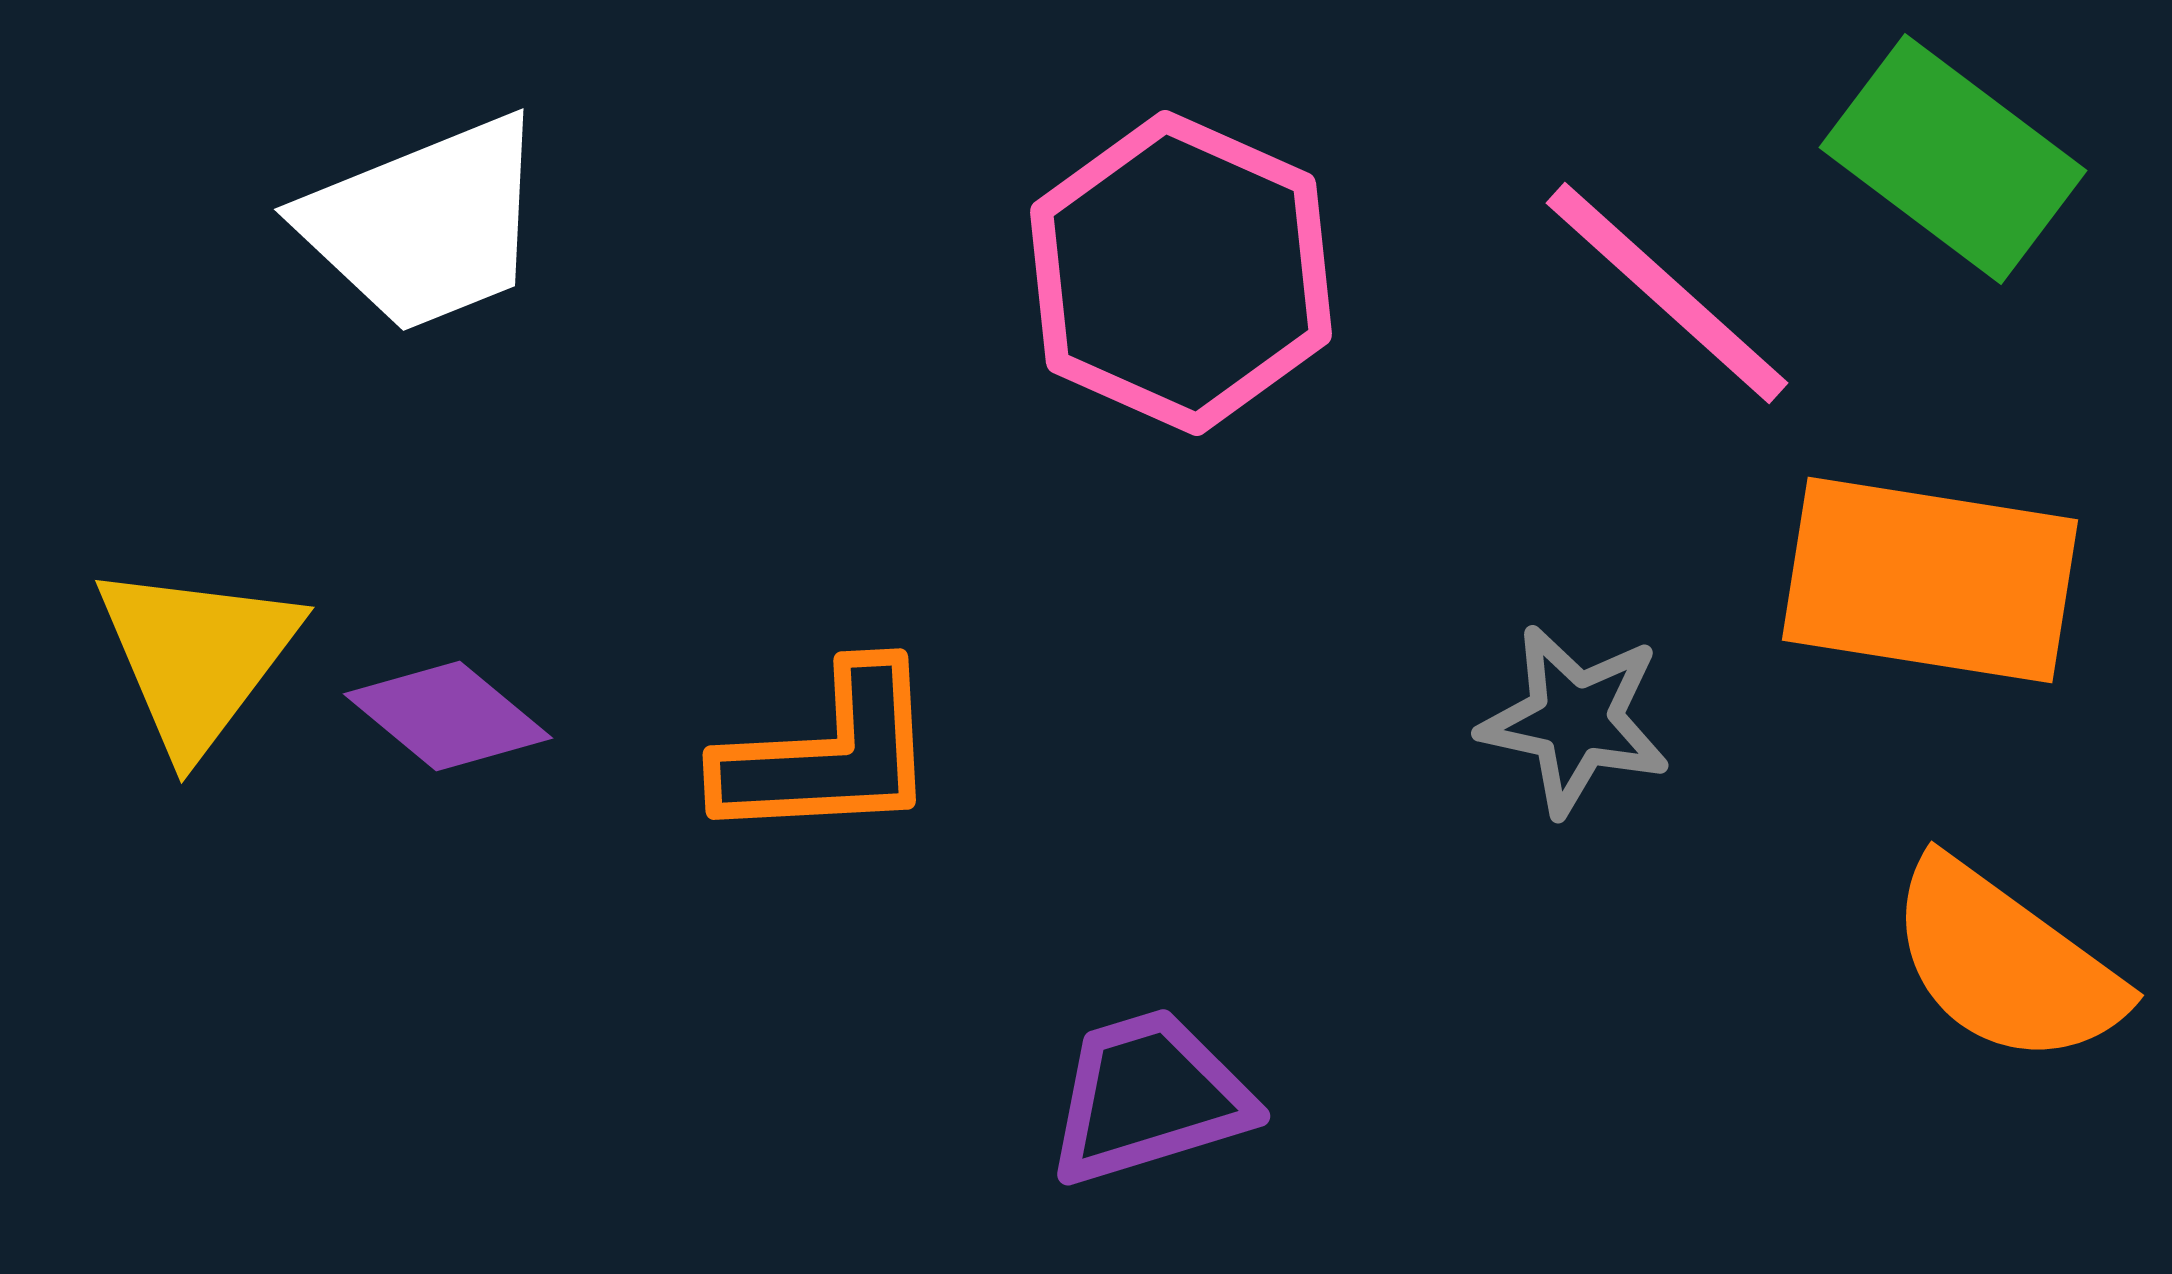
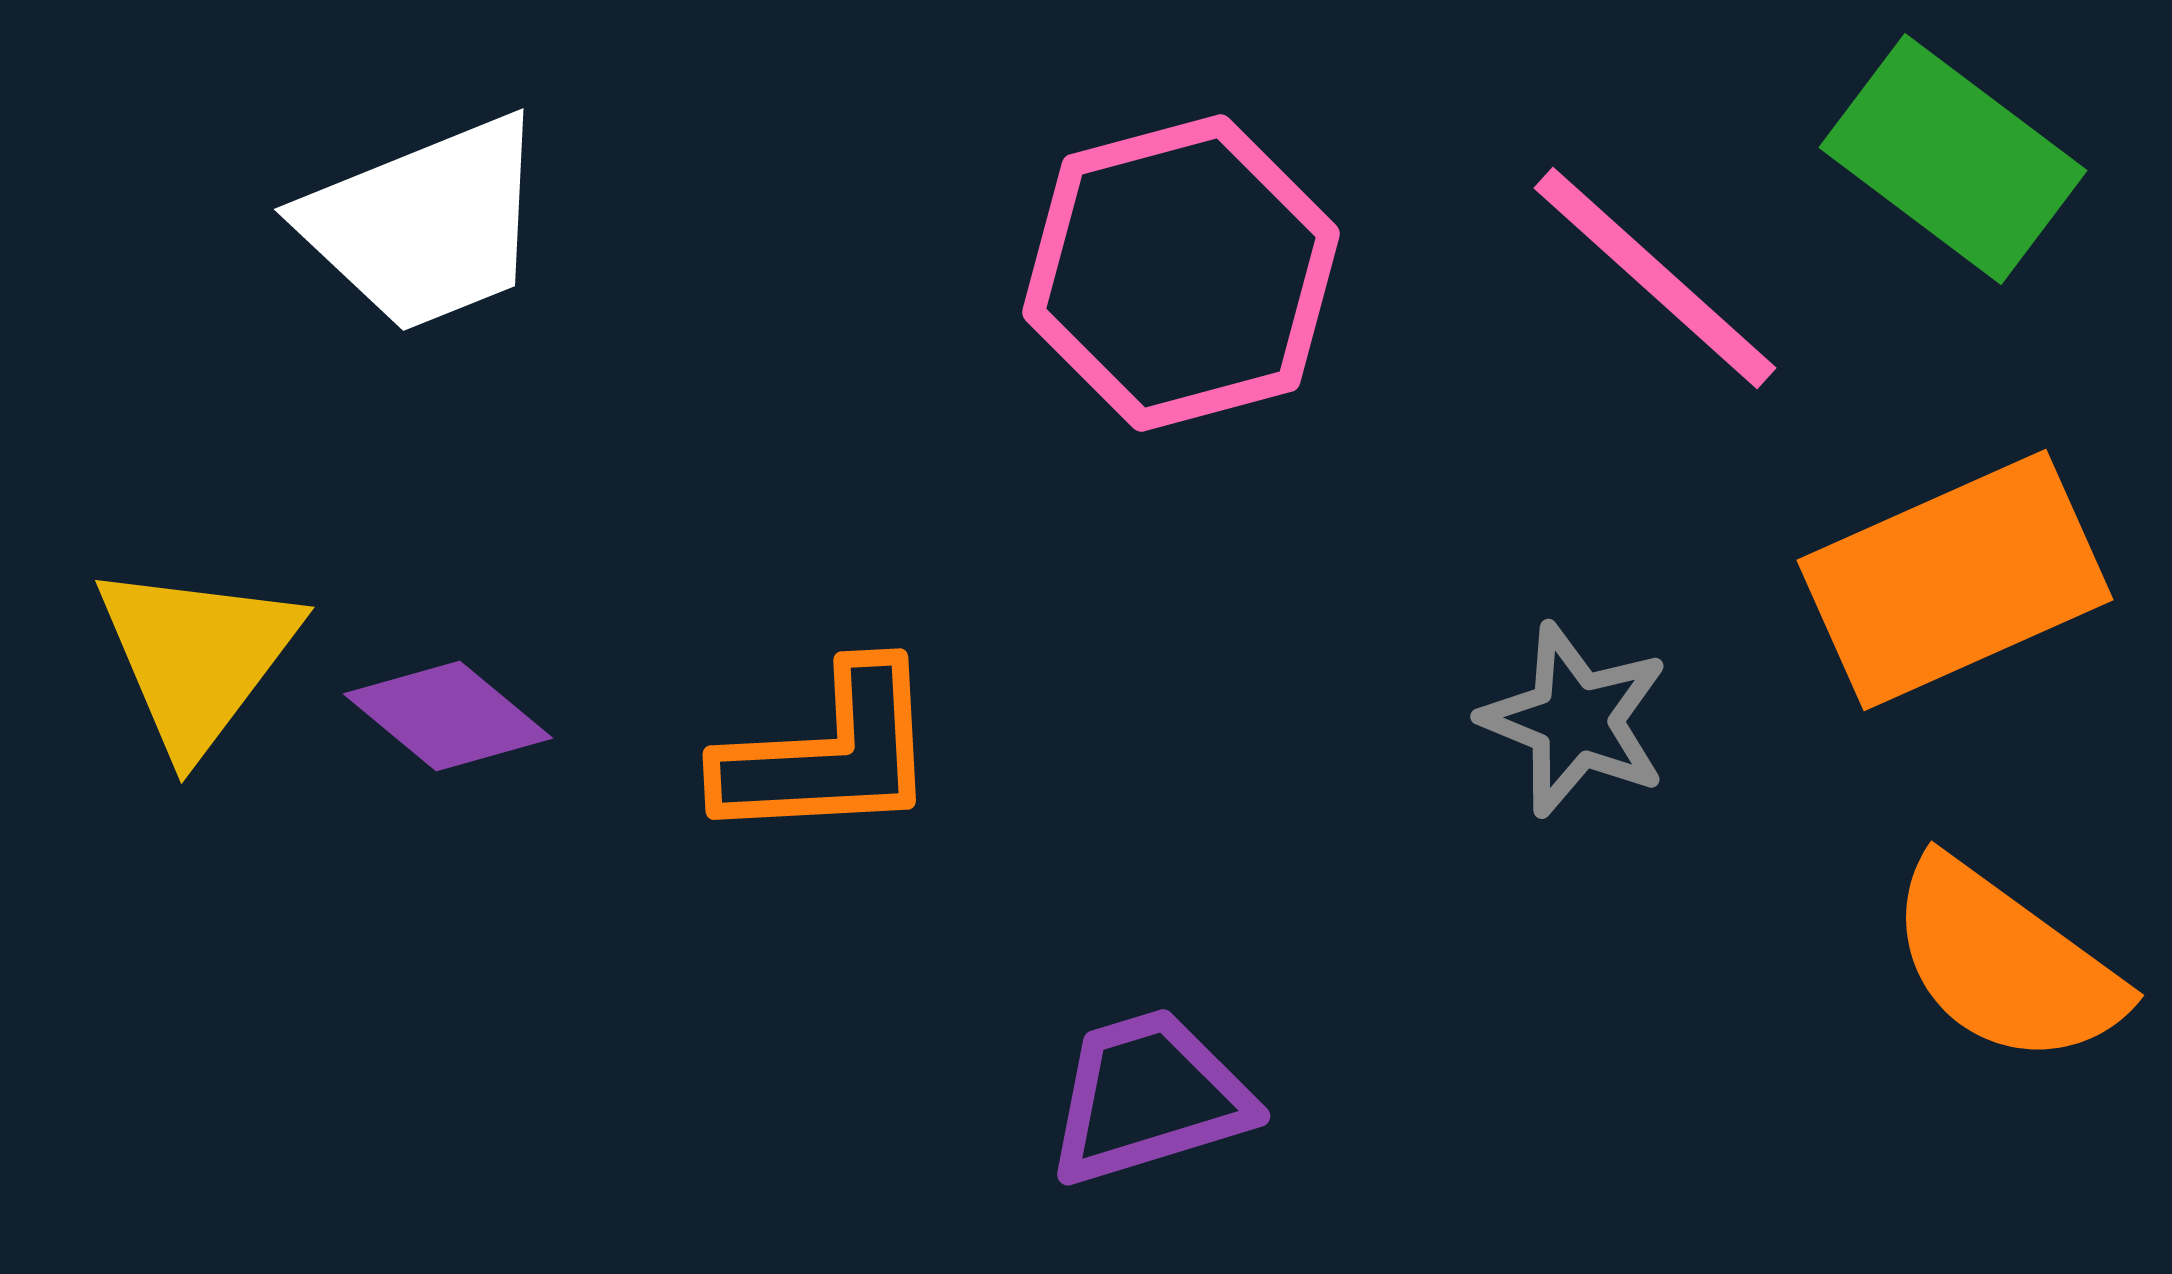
pink hexagon: rotated 21 degrees clockwise
pink line: moved 12 px left, 15 px up
orange rectangle: moved 25 px right; rotated 33 degrees counterclockwise
gray star: rotated 10 degrees clockwise
